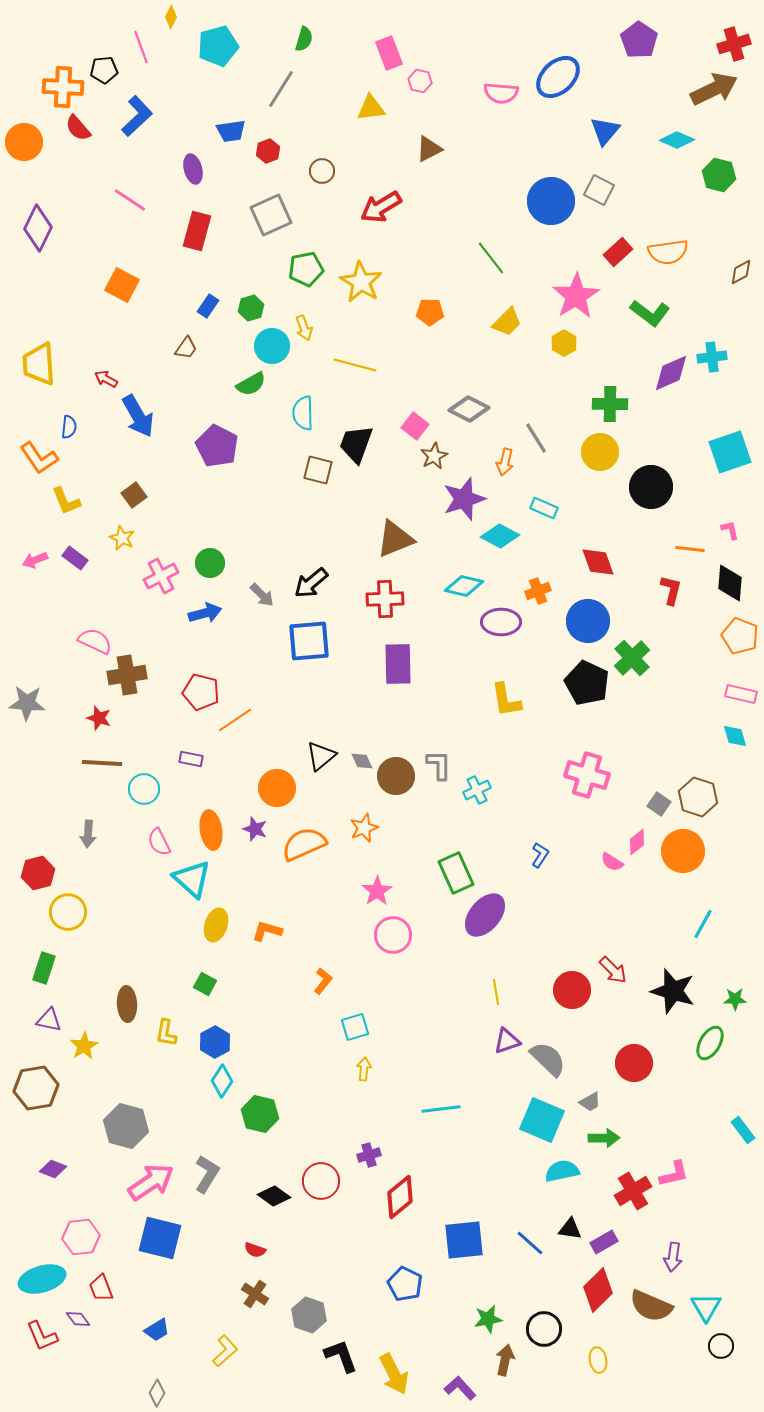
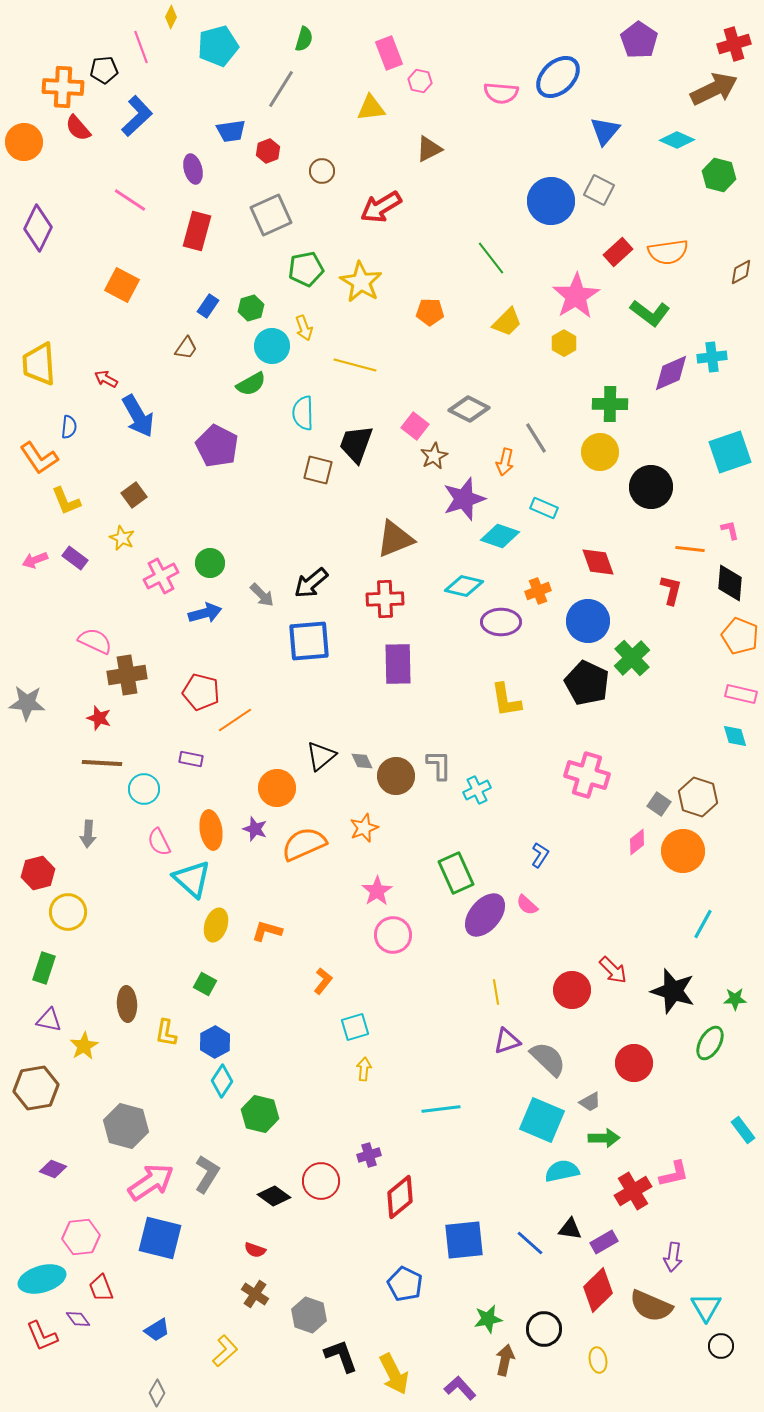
cyan diamond at (500, 536): rotated 9 degrees counterclockwise
pink semicircle at (612, 862): moved 85 px left, 43 px down; rotated 10 degrees clockwise
